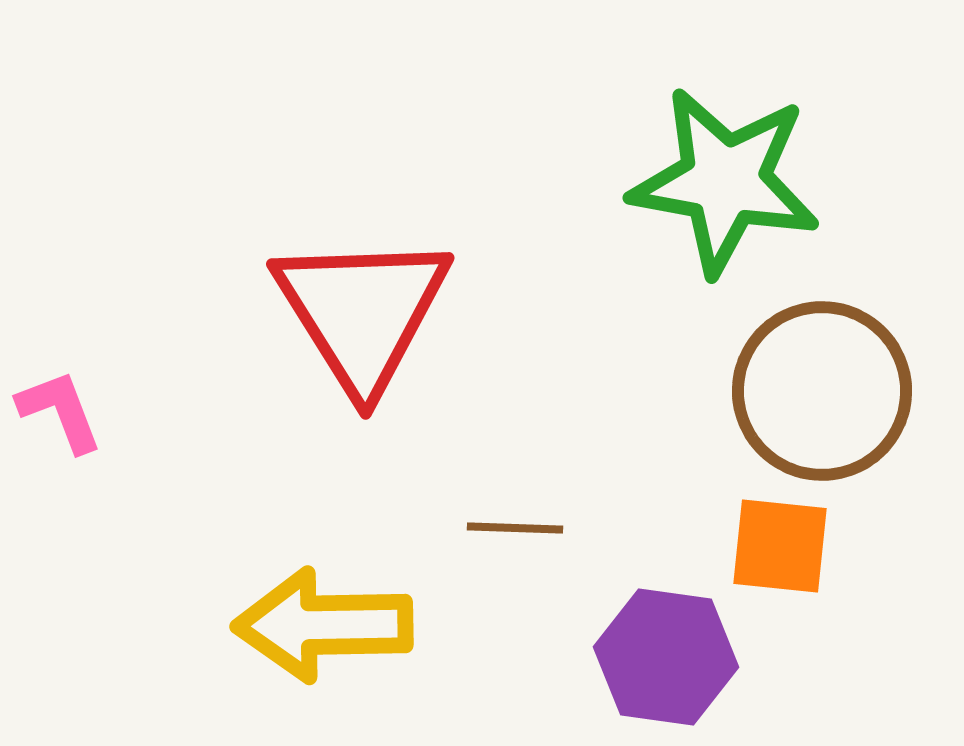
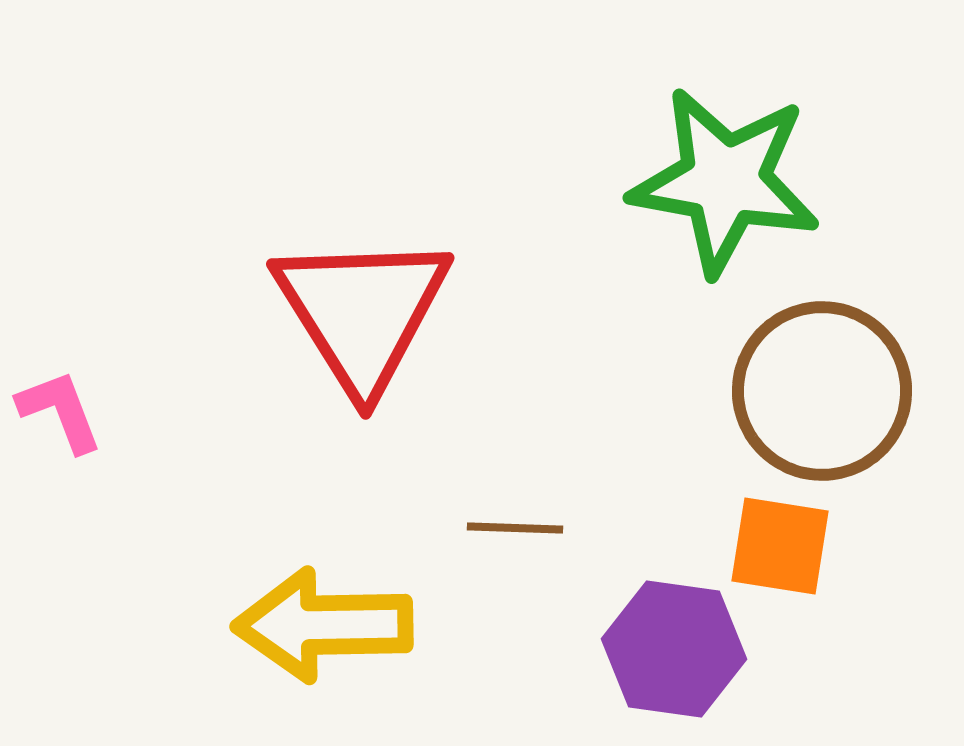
orange square: rotated 3 degrees clockwise
purple hexagon: moved 8 px right, 8 px up
